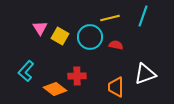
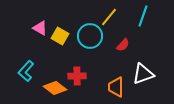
yellow line: moved 1 px left, 1 px up; rotated 36 degrees counterclockwise
pink triangle: rotated 28 degrees counterclockwise
cyan circle: moved 1 px up
red semicircle: moved 7 px right; rotated 120 degrees clockwise
white triangle: moved 2 px left
orange diamond: moved 1 px up
